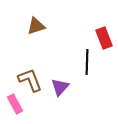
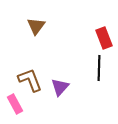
brown triangle: rotated 36 degrees counterclockwise
black line: moved 12 px right, 6 px down
